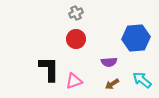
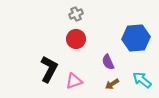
gray cross: moved 1 px down
purple semicircle: moved 1 px left; rotated 70 degrees clockwise
black L-shape: rotated 28 degrees clockwise
